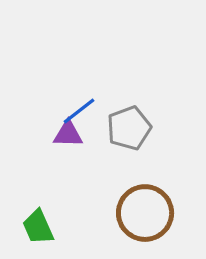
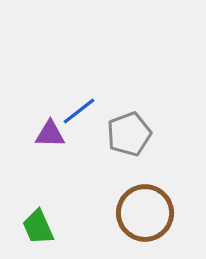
gray pentagon: moved 6 px down
purple triangle: moved 18 px left
